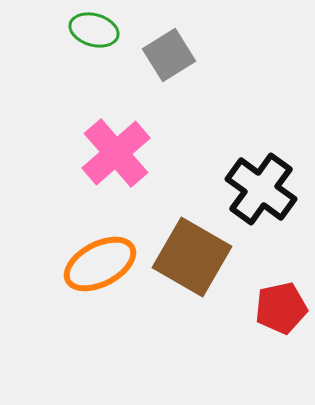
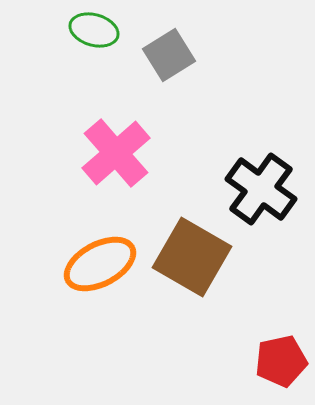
red pentagon: moved 53 px down
